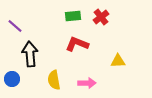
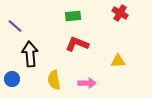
red cross: moved 19 px right, 4 px up; rotated 21 degrees counterclockwise
